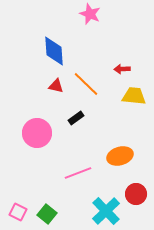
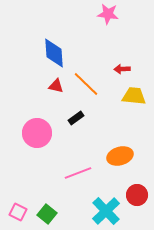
pink star: moved 18 px right; rotated 15 degrees counterclockwise
blue diamond: moved 2 px down
red circle: moved 1 px right, 1 px down
